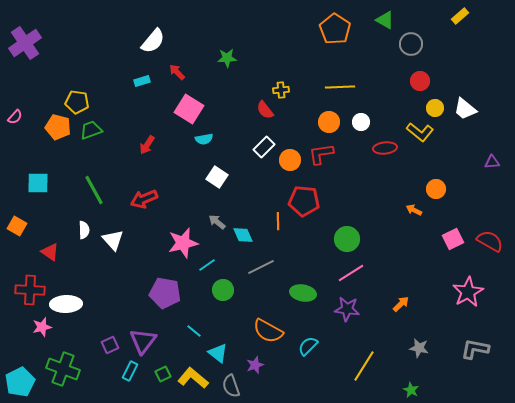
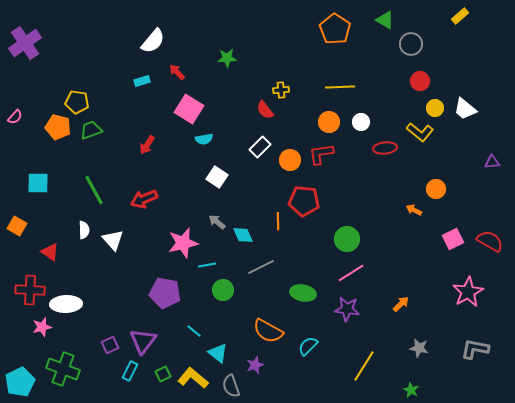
white rectangle at (264, 147): moved 4 px left
cyan line at (207, 265): rotated 24 degrees clockwise
